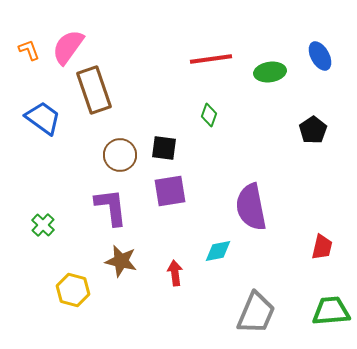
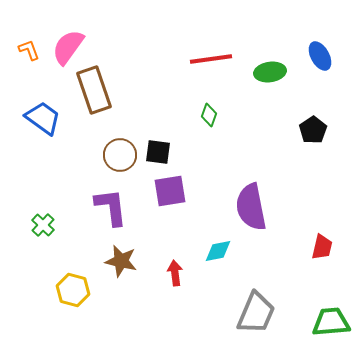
black square: moved 6 px left, 4 px down
green trapezoid: moved 11 px down
